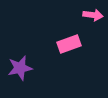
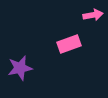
pink arrow: rotated 18 degrees counterclockwise
